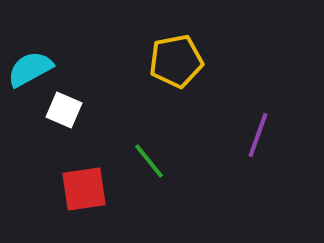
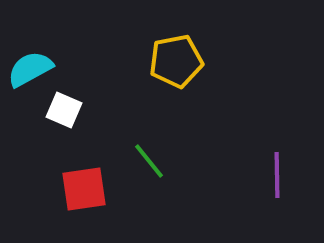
purple line: moved 19 px right, 40 px down; rotated 21 degrees counterclockwise
